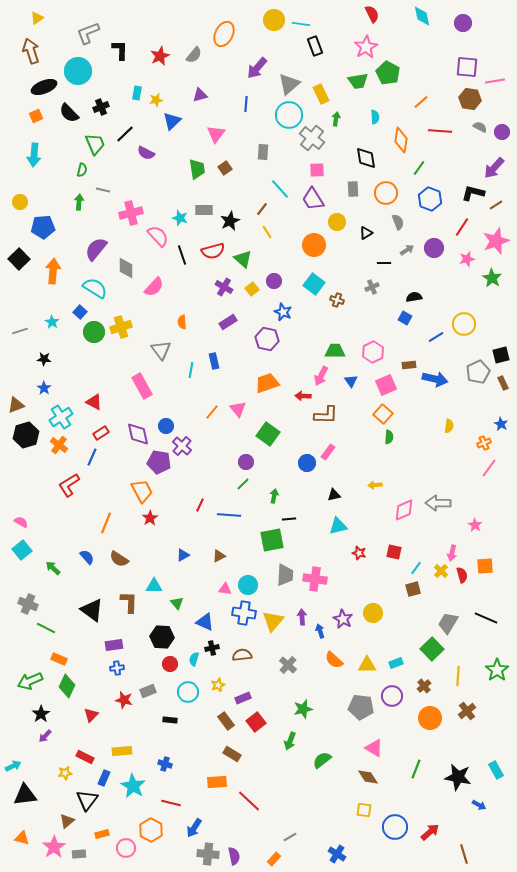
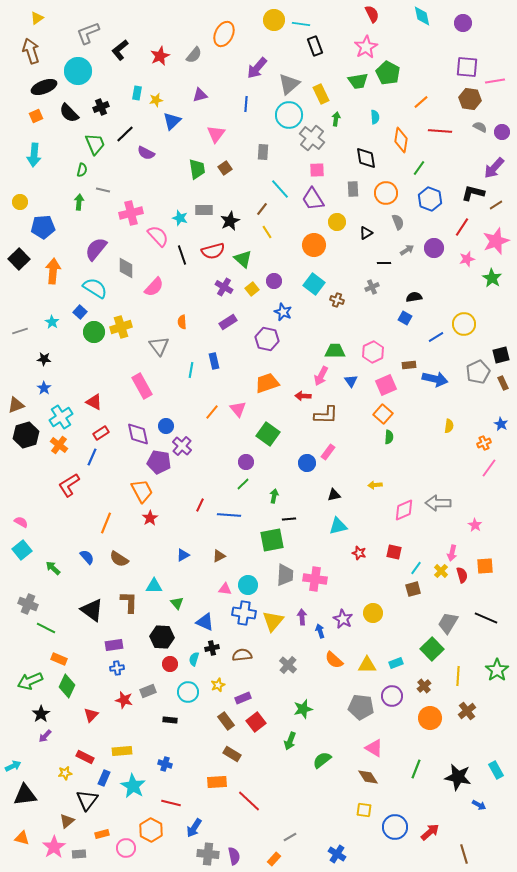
black L-shape at (120, 50): rotated 130 degrees counterclockwise
gray triangle at (161, 350): moved 2 px left, 4 px up
